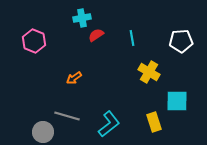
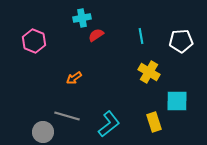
cyan line: moved 9 px right, 2 px up
